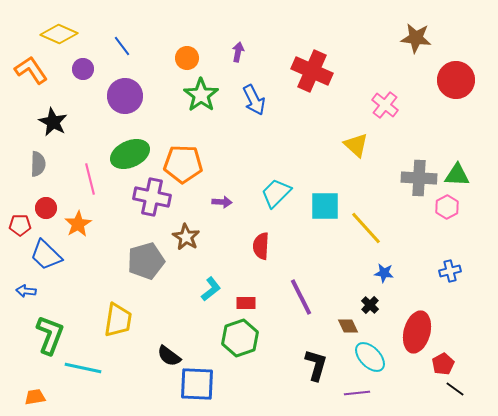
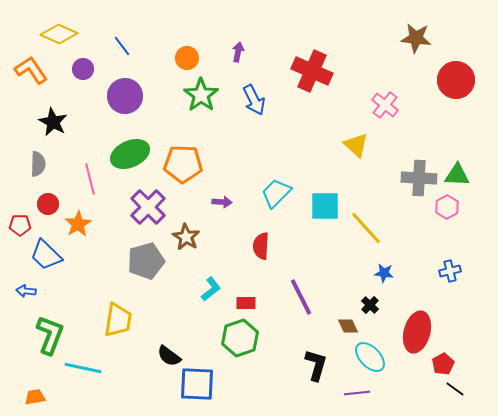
purple cross at (152, 197): moved 4 px left, 10 px down; rotated 33 degrees clockwise
red circle at (46, 208): moved 2 px right, 4 px up
